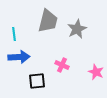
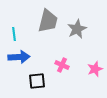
pink star: moved 1 px left, 3 px up; rotated 28 degrees clockwise
